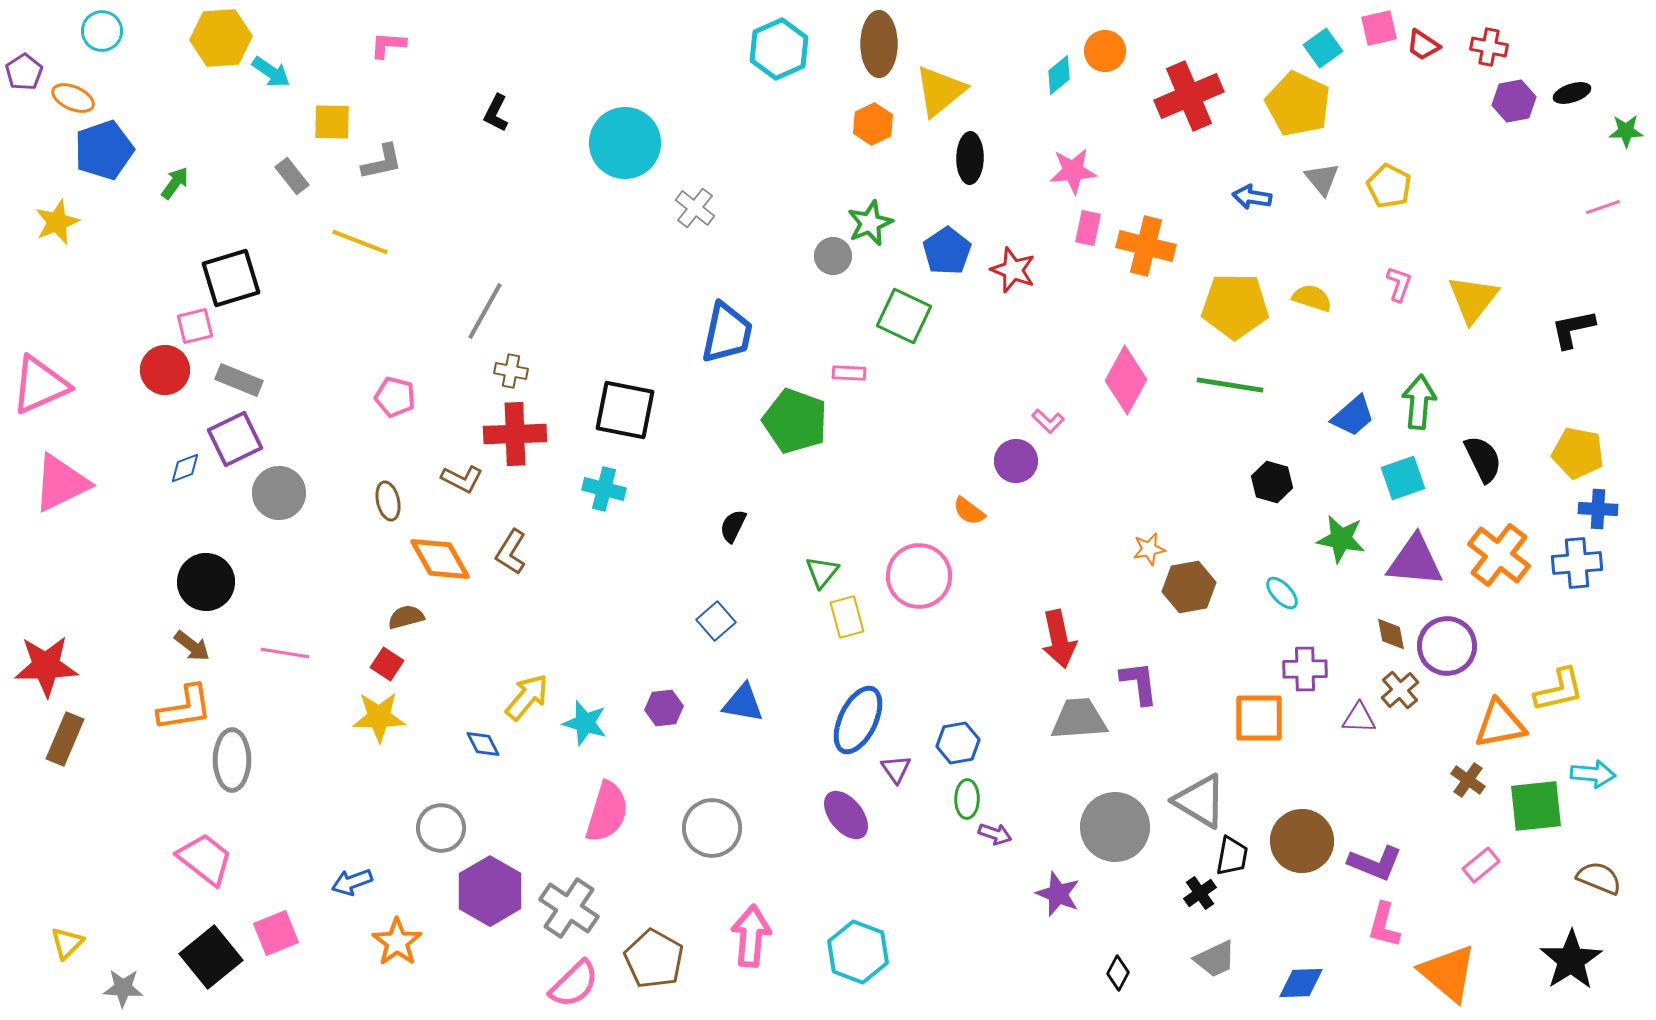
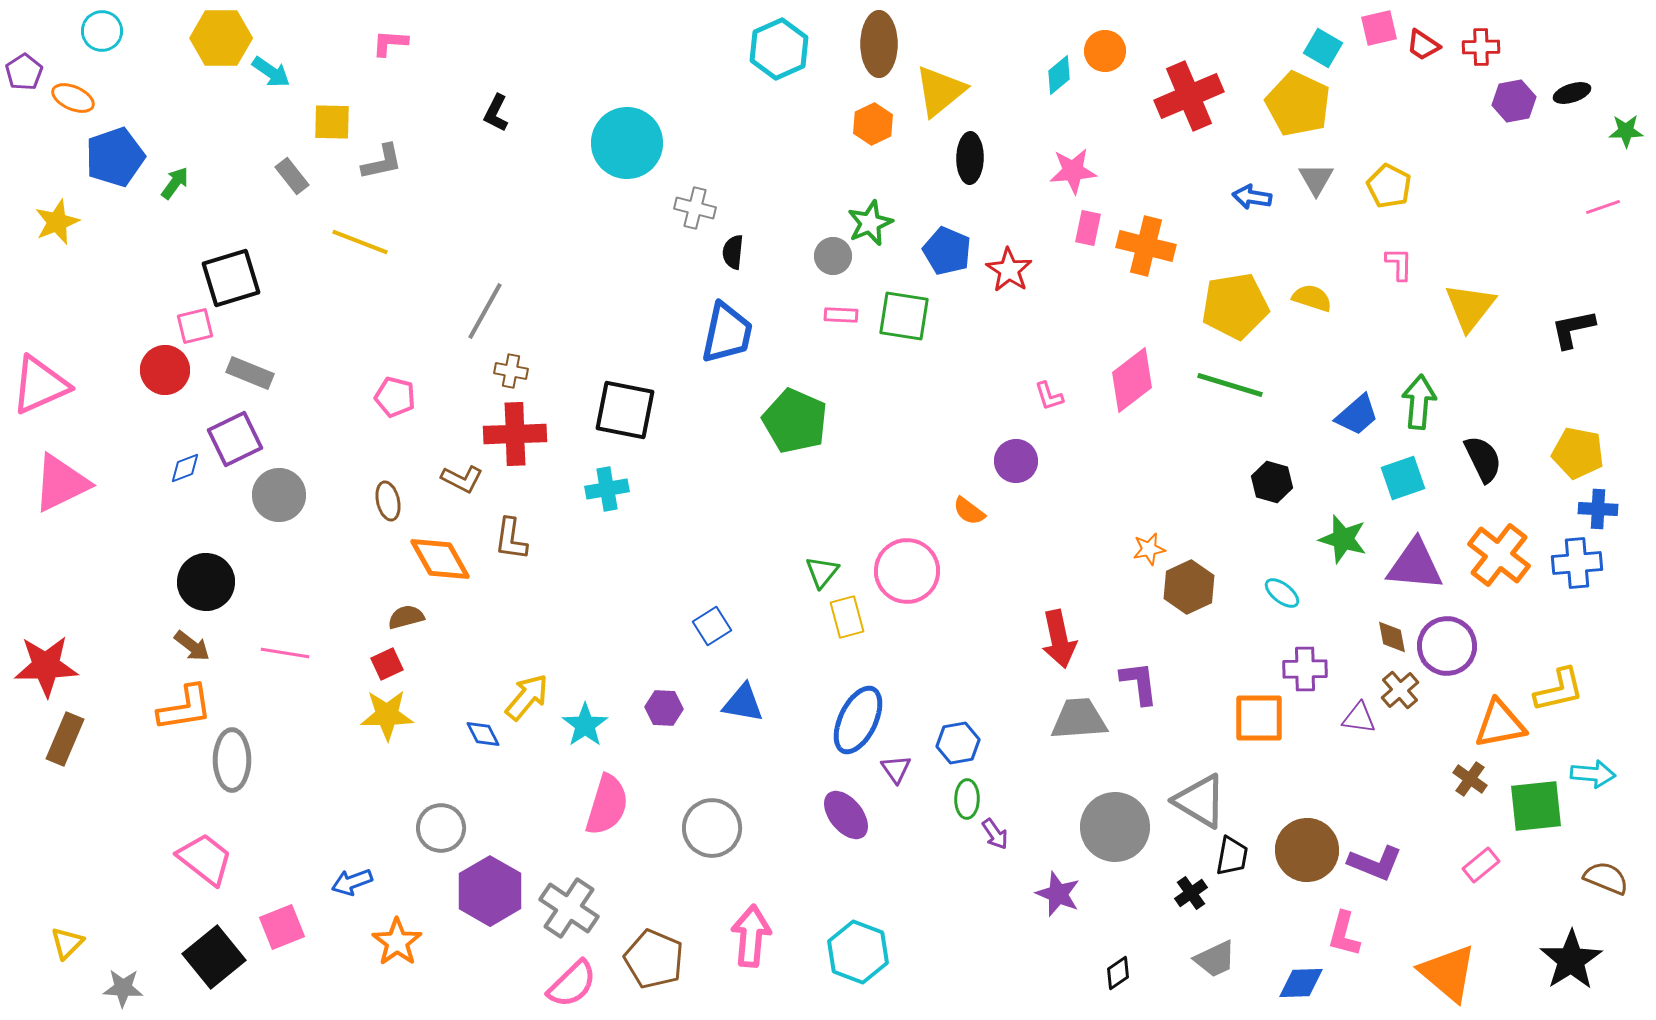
yellow hexagon at (221, 38): rotated 4 degrees clockwise
pink L-shape at (388, 45): moved 2 px right, 2 px up
red cross at (1489, 47): moved 8 px left; rotated 12 degrees counterclockwise
cyan square at (1323, 48): rotated 24 degrees counterclockwise
cyan circle at (625, 143): moved 2 px right
blue pentagon at (104, 150): moved 11 px right, 7 px down
gray triangle at (1322, 179): moved 6 px left; rotated 9 degrees clockwise
gray cross at (695, 208): rotated 24 degrees counterclockwise
blue pentagon at (947, 251): rotated 15 degrees counterclockwise
red star at (1013, 270): moved 4 px left; rotated 12 degrees clockwise
pink L-shape at (1399, 284): moved 20 px up; rotated 18 degrees counterclockwise
yellow triangle at (1473, 299): moved 3 px left, 8 px down
yellow pentagon at (1235, 306): rotated 10 degrees counterclockwise
green square at (904, 316): rotated 16 degrees counterclockwise
pink rectangle at (849, 373): moved 8 px left, 58 px up
gray rectangle at (239, 380): moved 11 px right, 7 px up
pink diamond at (1126, 380): moved 6 px right; rotated 24 degrees clockwise
green line at (1230, 385): rotated 8 degrees clockwise
blue trapezoid at (1353, 416): moved 4 px right, 1 px up
green pentagon at (795, 421): rotated 4 degrees clockwise
pink L-shape at (1048, 421): moved 1 px right, 25 px up; rotated 28 degrees clockwise
cyan cross at (604, 489): moved 3 px right; rotated 24 degrees counterclockwise
gray circle at (279, 493): moved 2 px down
black semicircle at (733, 526): moved 274 px up; rotated 20 degrees counterclockwise
green star at (1341, 539): moved 2 px right; rotated 6 degrees clockwise
brown L-shape at (511, 552): moved 13 px up; rotated 24 degrees counterclockwise
purple triangle at (1415, 561): moved 4 px down
pink circle at (919, 576): moved 12 px left, 5 px up
brown hexagon at (1189, 587): rotated 15 degrees counterclockwise
cyan ellipse at (1282, 593): rotated 9 degrees counterclockwise
blue square at (716, 621): moved 4 px left, 5 px down; rotated 9 degrees clockwise
brown diamond at (1391, 634): moved 1 px right, 3 px down
red square at (387, 664): rotated 32 degrees clockwise
purple hexagon at (664, 708): rotated 9 degrees clockwise
yellow star at (379, 717): moved 8 px right, 2 px up
purple triangle at (1359, 718): rotated 6 degrees clockwise
cyan star at (585, 723): moved 2 px down; rotated 21 degrees clockwise
blue diamond at (483, 744): moved 10 px up
brown cross at (1468, 780): moved 2 px right, 1 px up
pink semicircle at (607, 812): moved 7 px up
purple arrow at (995, 834): rotated 36 degrees clockwise
brown circle at (1302, 841): moved 5 px right, 9 px down
brown semicircle at (1599, 878): moved 7 px right
black cross at (1200, 893): moved 9 px left
pink L-shape at (1384, 925): moved 40 px left, 9 px down
pink square at (276, 933): moved 6 px right, 6 px up
black square at (211, 957): moved 3 px right
brown pentagon at (654, 959): rotated 6 degrees counterclockwise
black diamond at (1118, 973): rotated 28 degrees clockwise
pink semicircle at (574, 984): moved 2 px left
